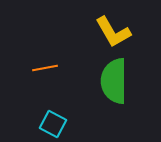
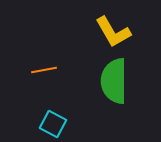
orange line: moved 1 px left, 2 px down
